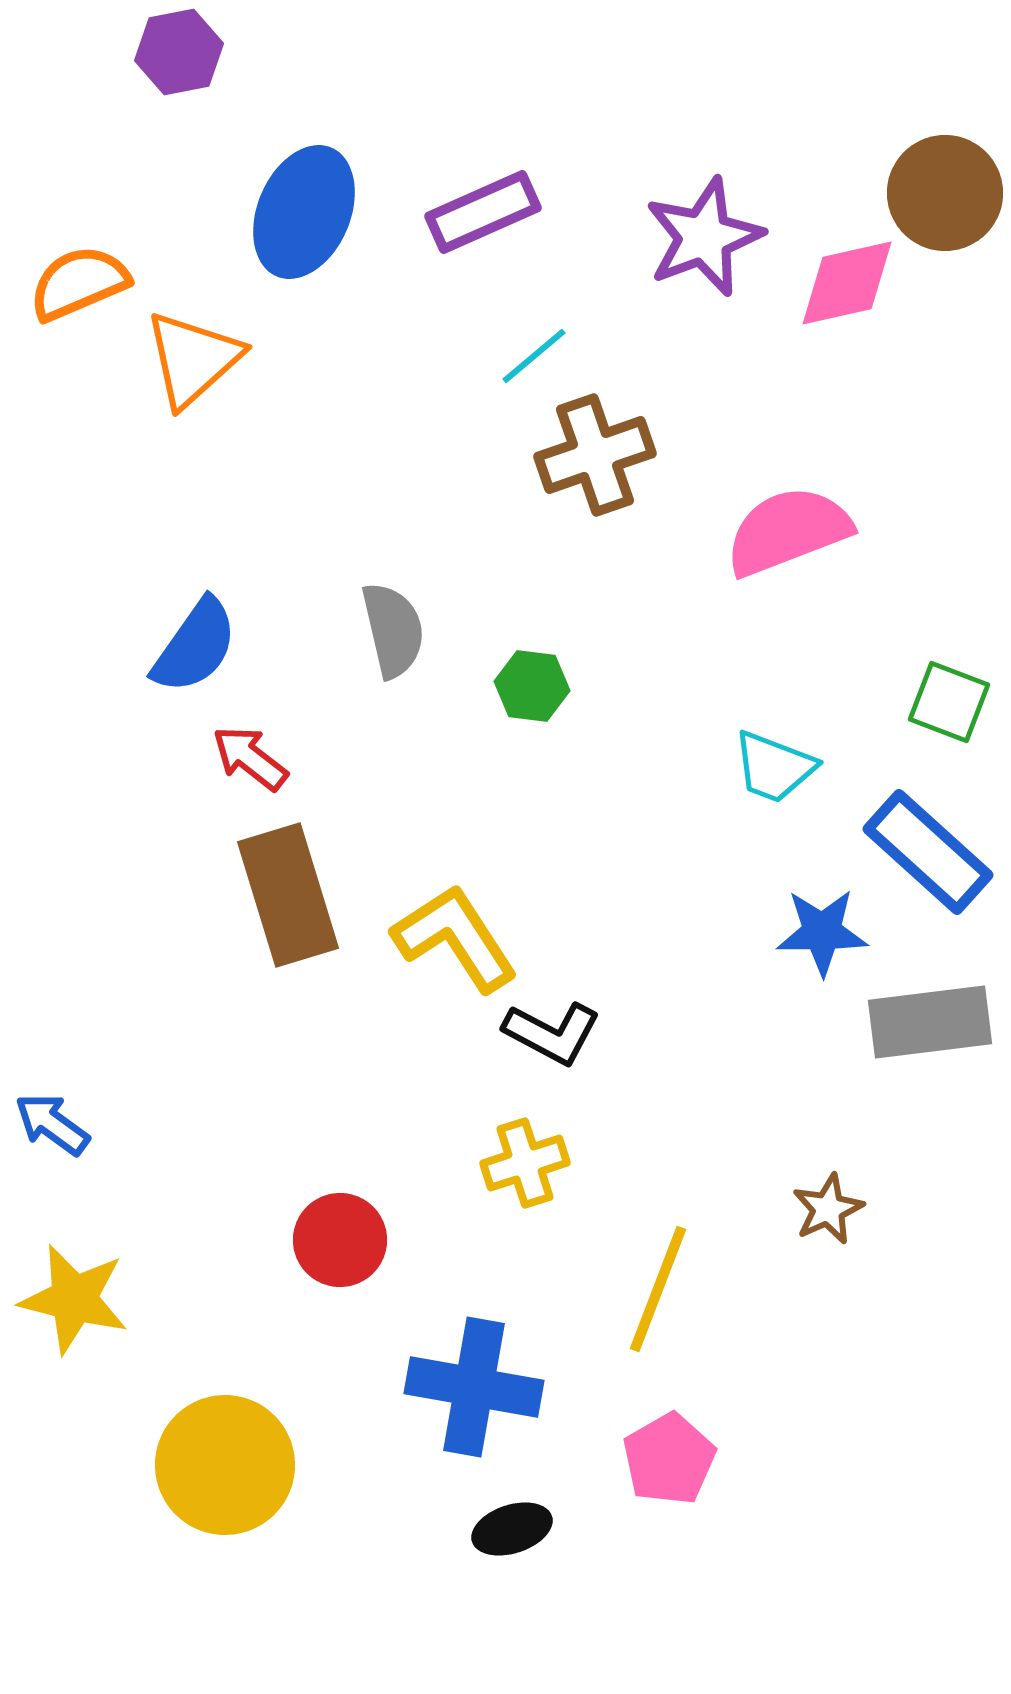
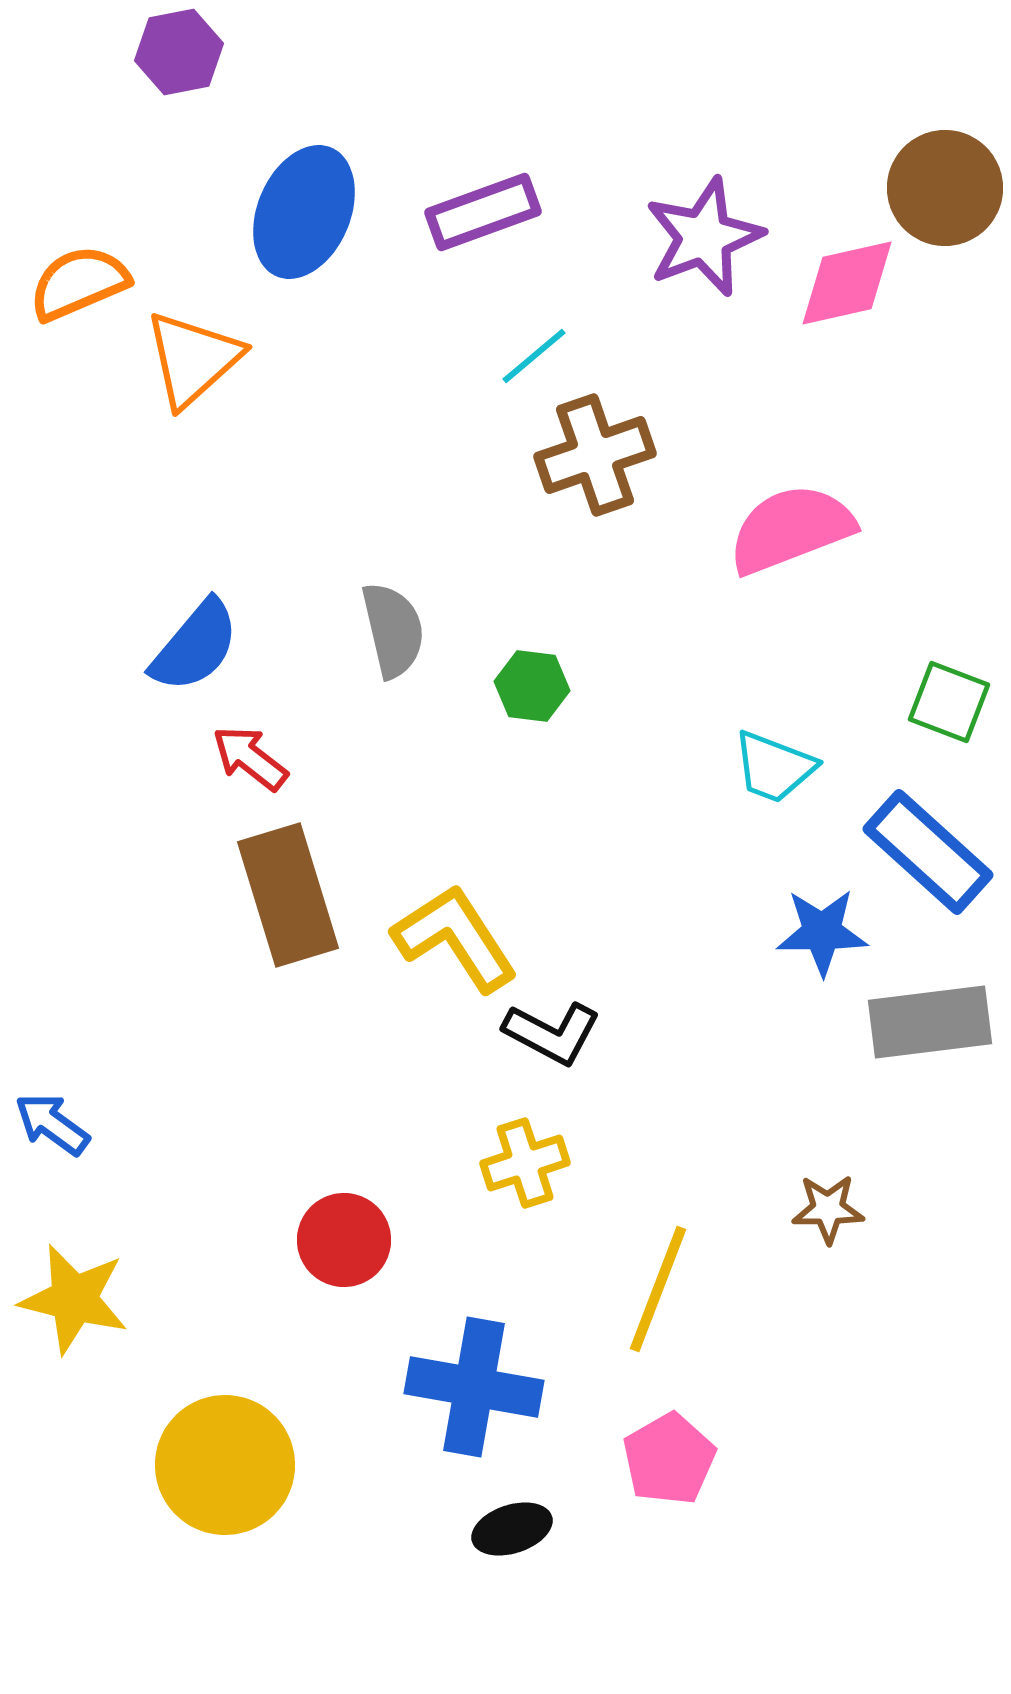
brown circle: moved 5 px up
purple rectangle: rotated 4 degrees clockwise
pink semicircle: moved 3 px right, 2 px up
blue semicircle: rotated 5 degrees clockwise
brown star: rotated 24 degrees clockwise
red circle: moved 4 px right
